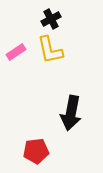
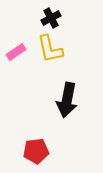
black cross: moved 1 px up
yellow L-shape: moved 1 px up
black arrow: moved 4 px left, 13 px up
